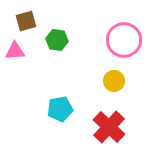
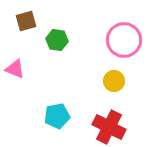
pink triangle: moved 18 px down; rotated 25 degrees clockwise
cyan pentagon: moved 3 px left, 7 px down
red cross: rotated 16 degrees counterclockwise
